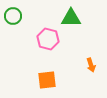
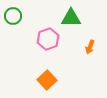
pink hexagon: rotated 25 degrees clockwise
orange arrow: moved 1 px left, 18 px up; rotated 40 degrees clockwise
orange square: rotated 36 degrees counterclockwise
